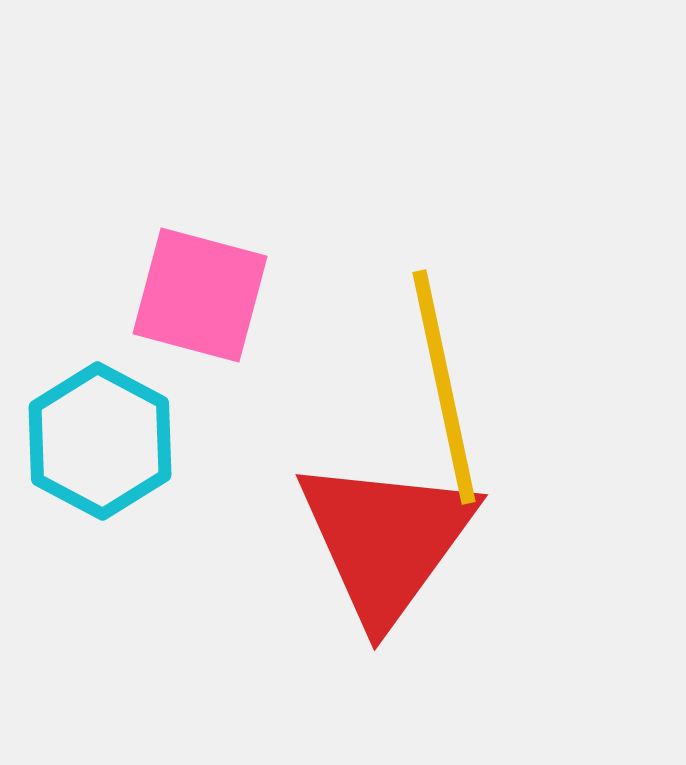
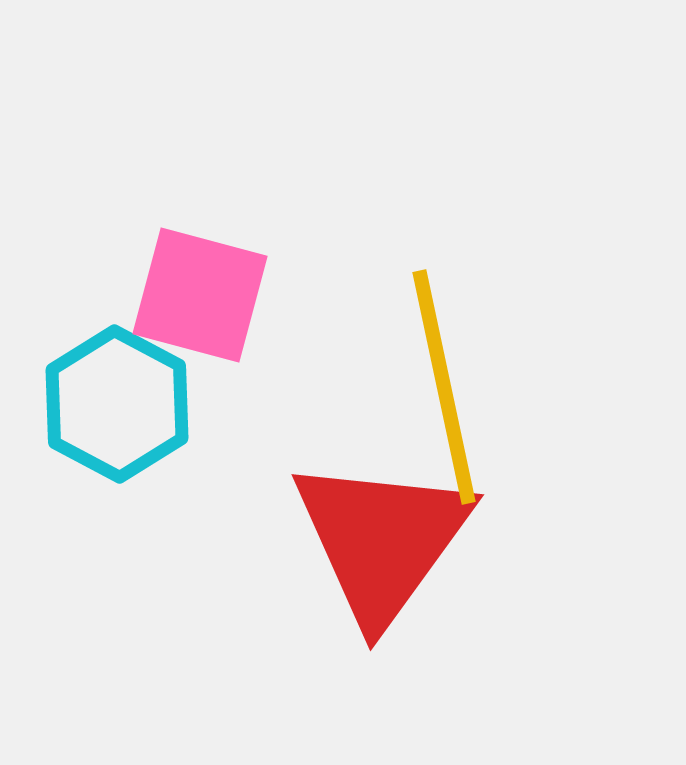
cyan hexagon: moved 17 px right, 37 px up
red triangle: moved 4 px left
